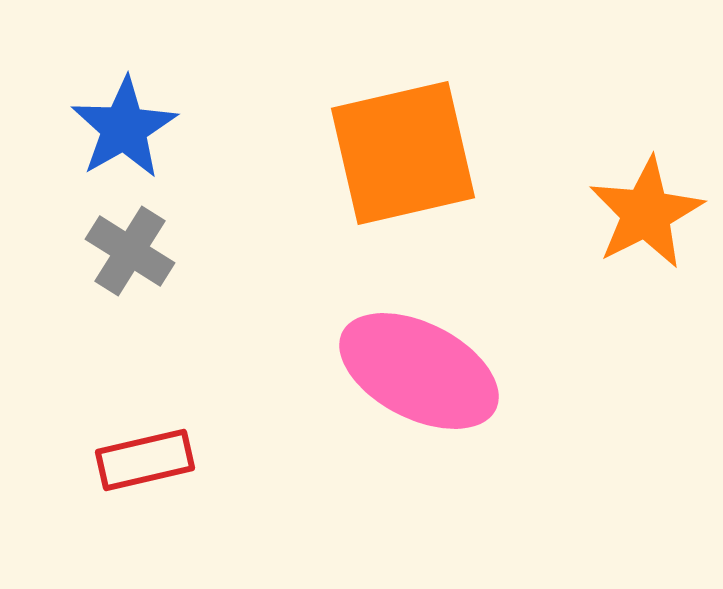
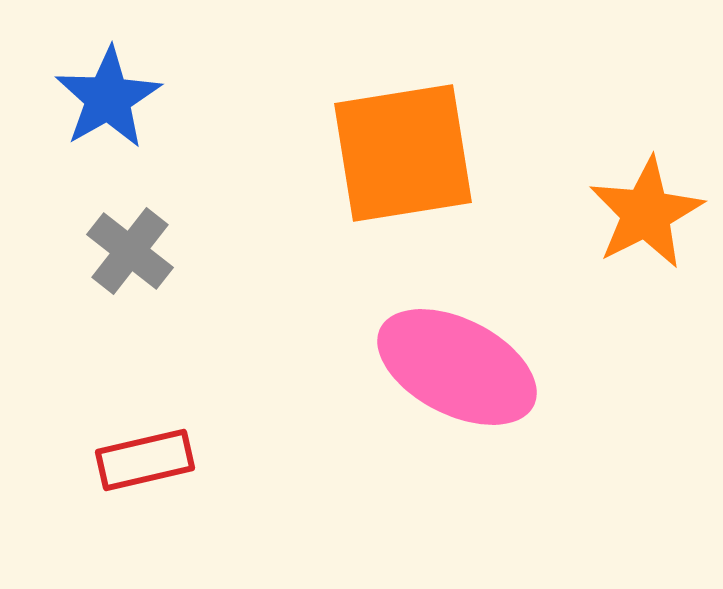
blue star: moved 16 px left, 30 px up
orange square: rotated 4 degrees clockwise
gray cross: rotated 6 degrees clockwise
pink ellipse: moved 38 px right, 4 px up
